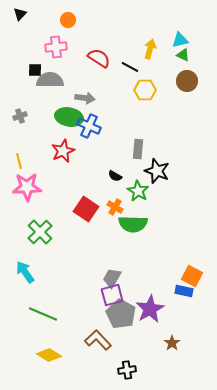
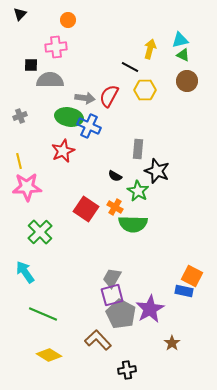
red semicircle: moved 10 px right, 38 px down; rotated 95 degrees counterclockwise
black square: moved 4 px left, 5 px up
